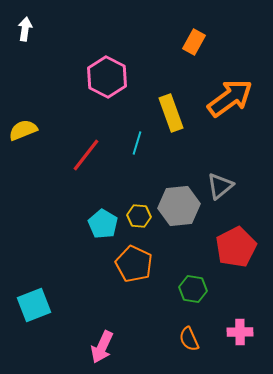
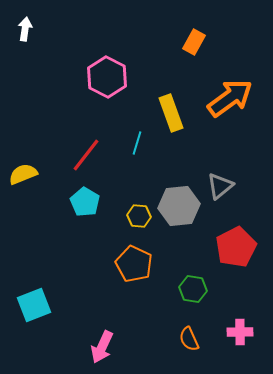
yellow semicircle: moved 44 px down
cyan pentagon: moved 18 px left, 22 px up
